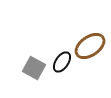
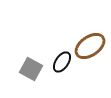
gray square: moved 3 px left, 1 px down
